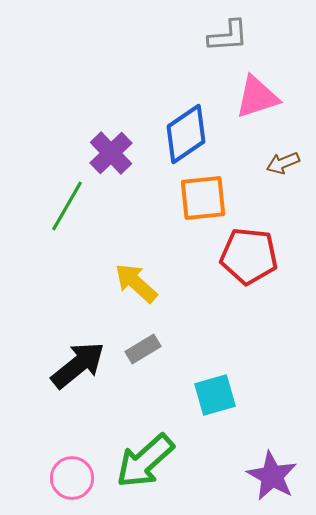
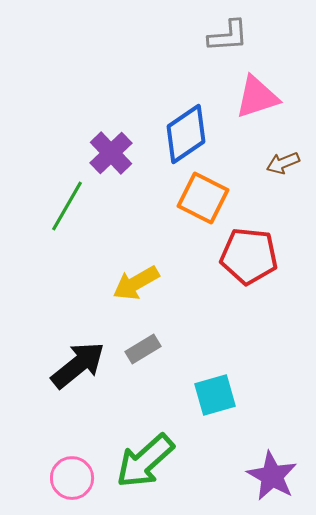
orange square: rotated 33 degrees clockwise
yellow arrow: rotated 72 degrees counterclockwise
